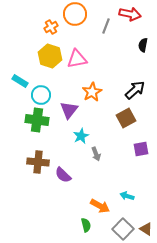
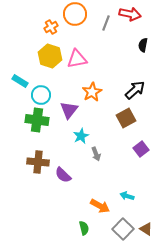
gray line: moved 3 px up
purple square: rotated 28 degrees counterclockwise
green semicircle: moved 2 px left, 3 px down
